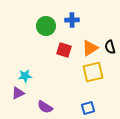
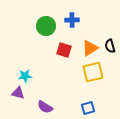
black semicircle: moved 1 px up
purple triangle: rotated 40 degrees clockwise
